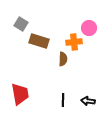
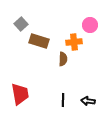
gray square: rotated 16 degrees clockwise
pink circle: moved 1 px right, 3 px up
